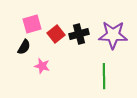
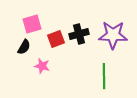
red square: moved 5 px down; rotated 18 degrees clockwise
